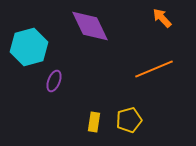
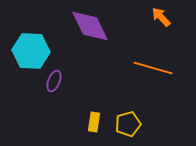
orange arrow: moved 1 px left, 1 px up
cyan hexagon: moved 2 px right, 4 px down; rotated 18 degrees clockwise
orange line: moved 1 px left, 1 px up; rotated 39 degrees clockwise
yellow pentagon: moved 1 px left, 4 px down
